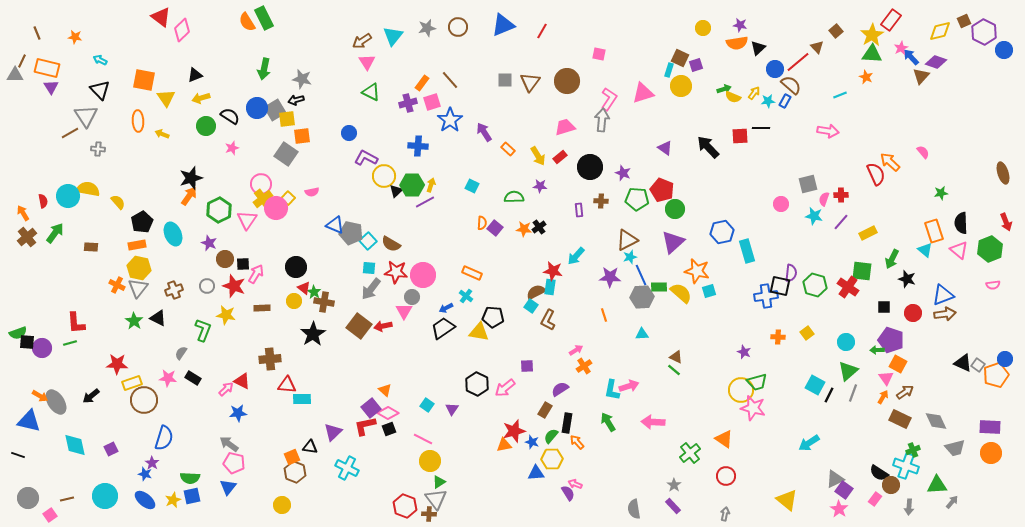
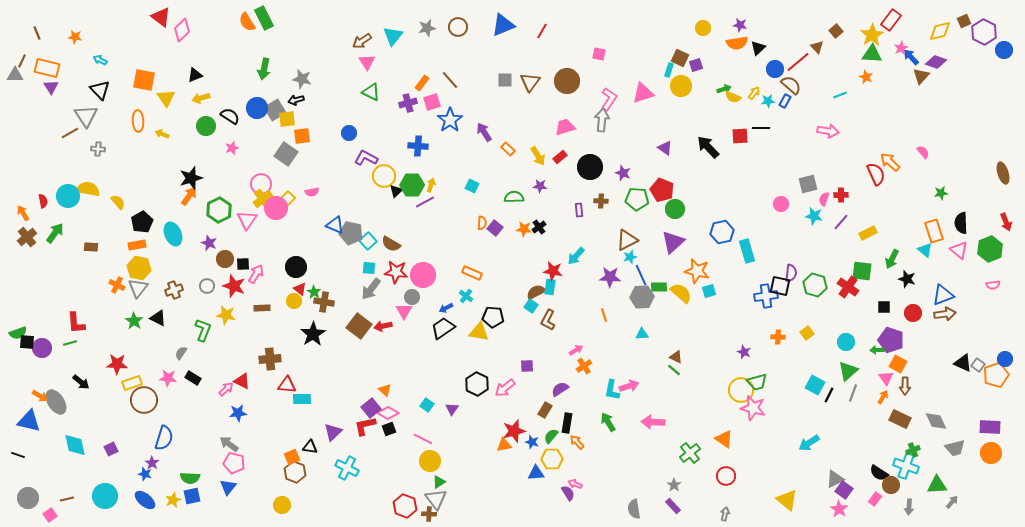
red triangle at (304, 288): moved 4 px left, 1 px down
brown arrow at (905, 392): moved 6 px up; rotated 126 degrees clockwise
black arrow at (91, 396): moved 10 px left, 14 px up; rotated 102 degrees counterclockwise
